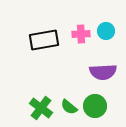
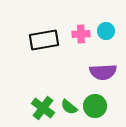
green cross: moved 2 px right
